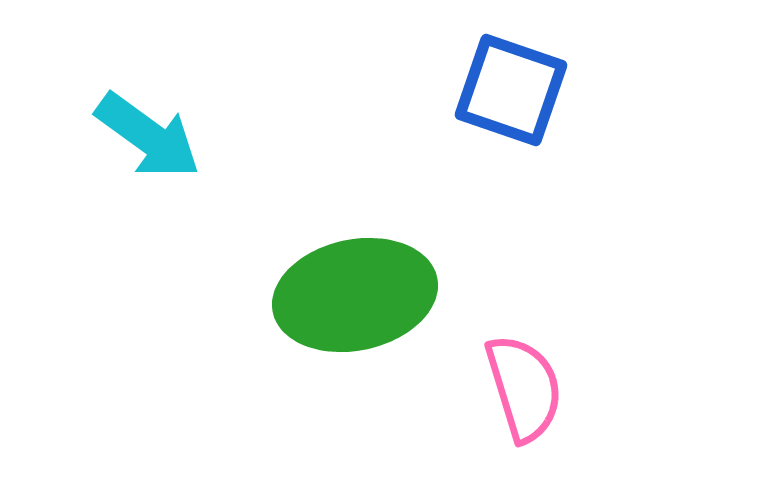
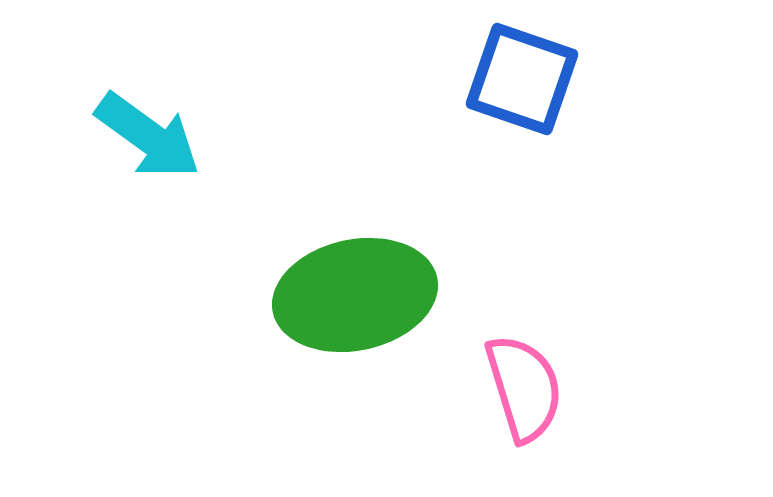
blue square: moved 11 px right, 11 px up
